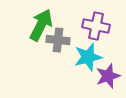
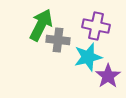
purple star: rotated 15 degrees counterclockwise
